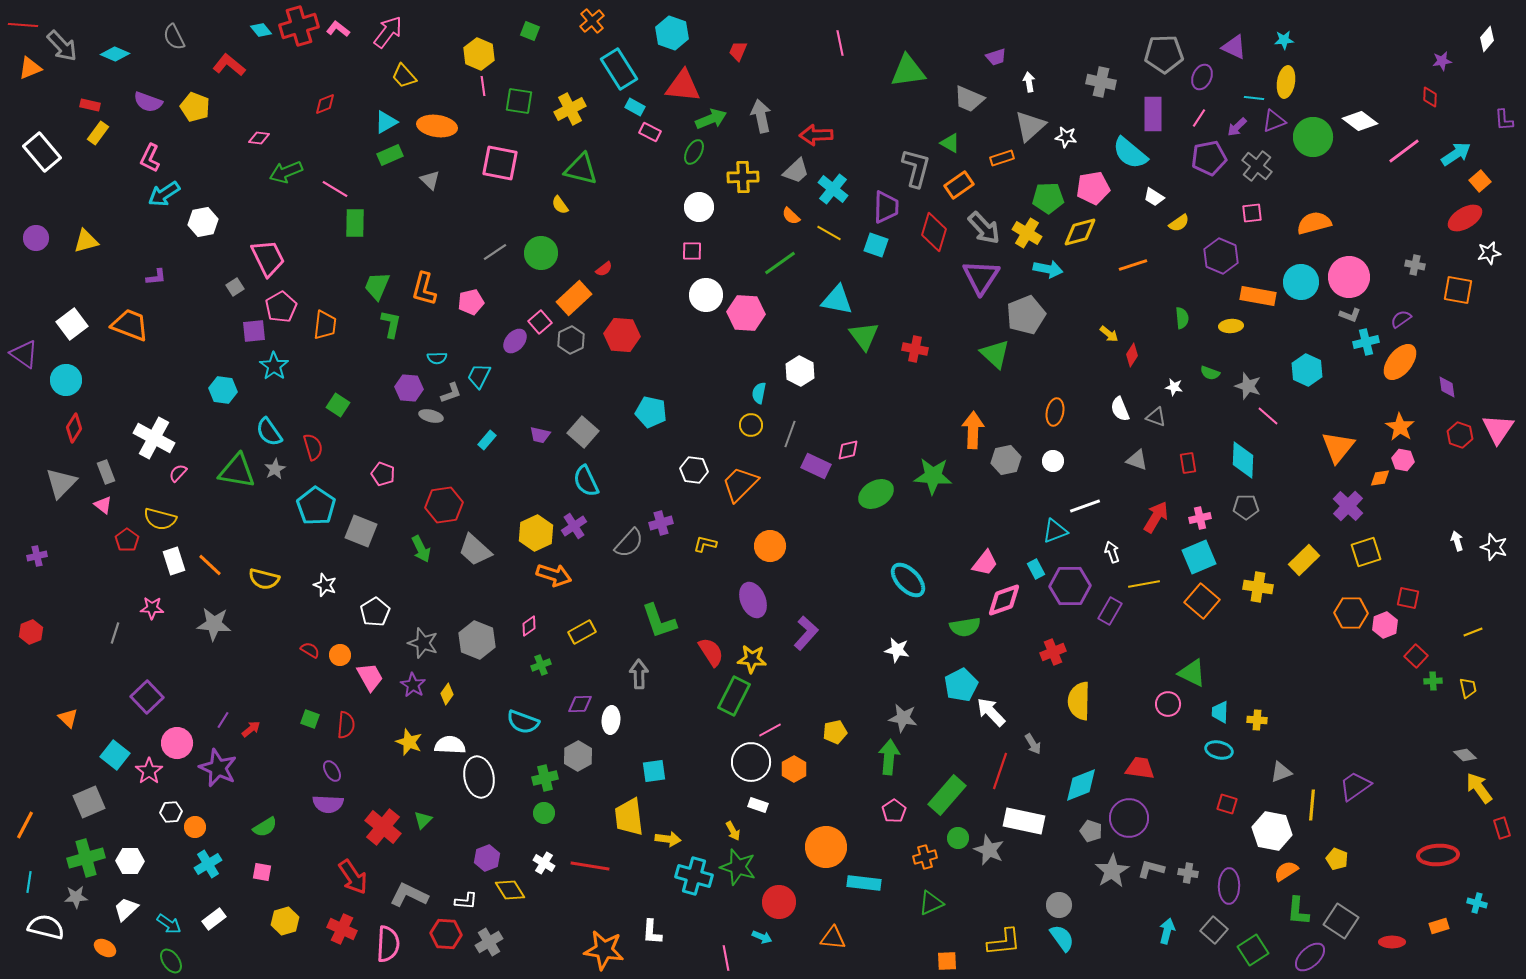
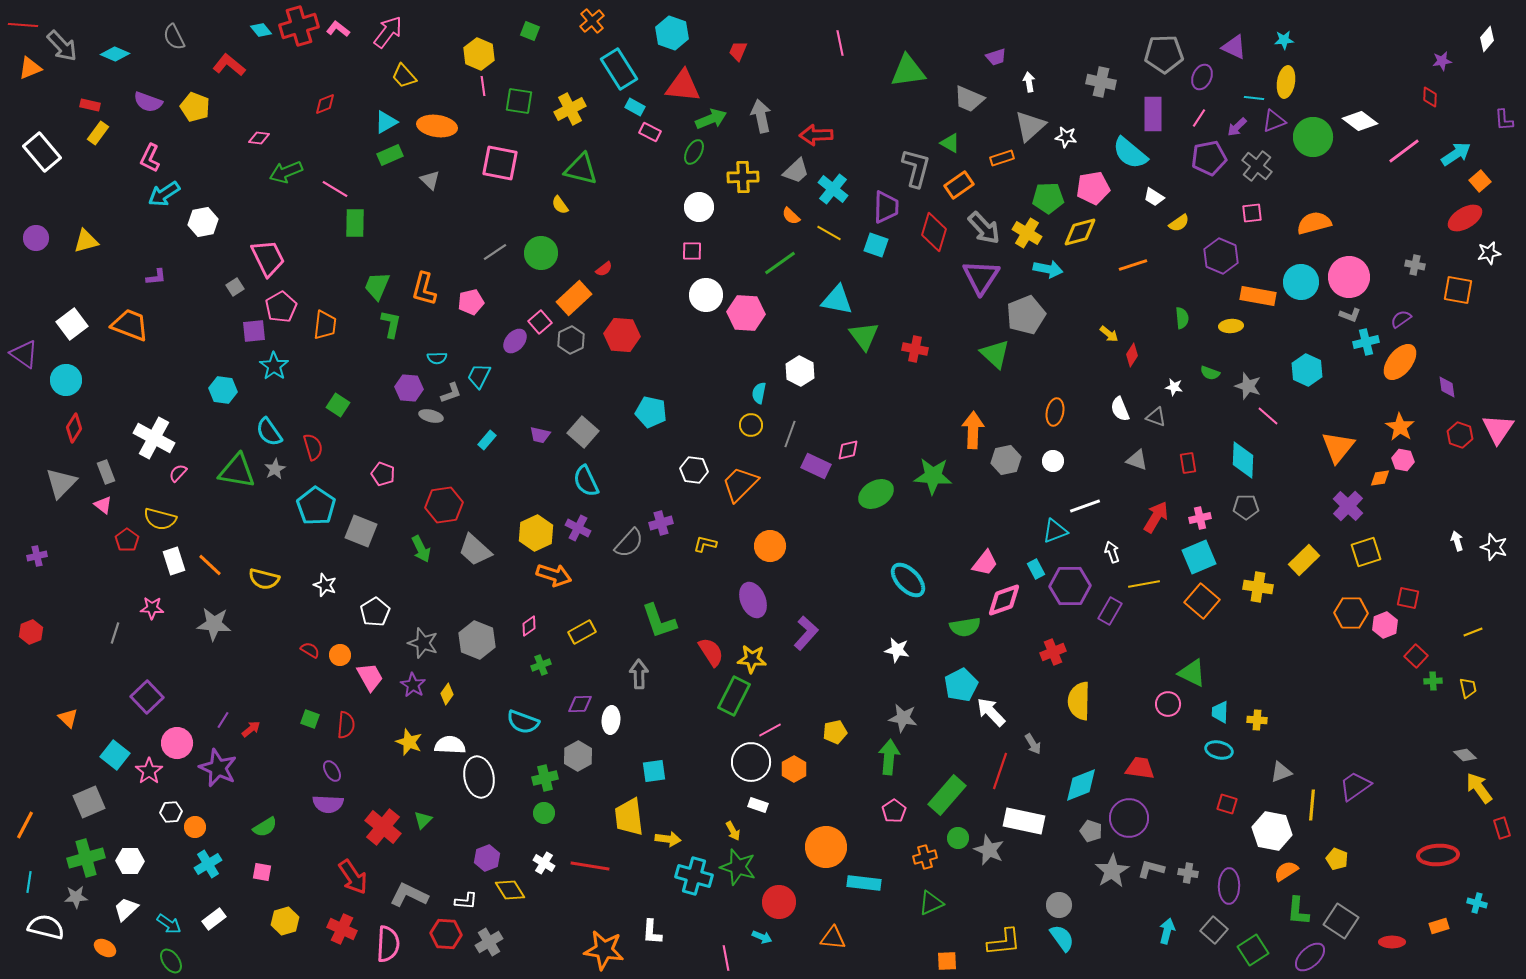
purple cross at (574, 526): moved 4 px right, 2 px down; rotated 30 degrees counterclockwise
